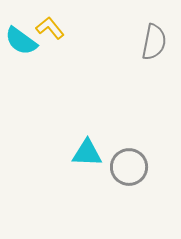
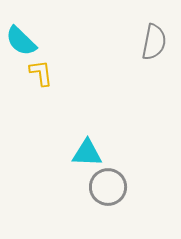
yellow L-shape: moved 9 px left, 45 px down; rotated 32 degrees clockwise
cyan semicircle: rotated 8 degrees clockwise
gray circle: moved 21 px left, 20 px down
